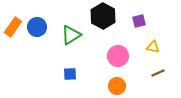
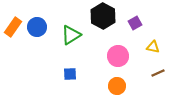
purple square: moved 4 px left, 2 px down; rotated 16 degrees counterclockwise
